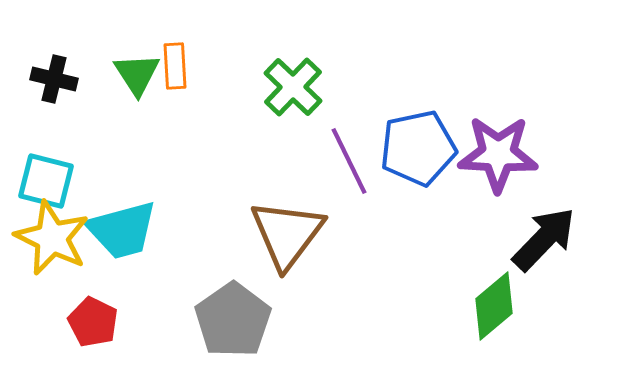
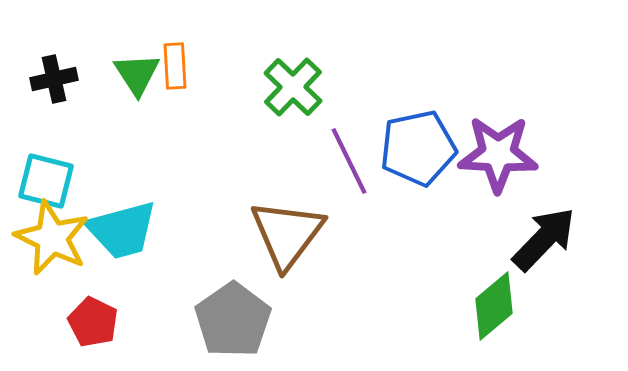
black cross: rotated 27 degrees counterclockwise
